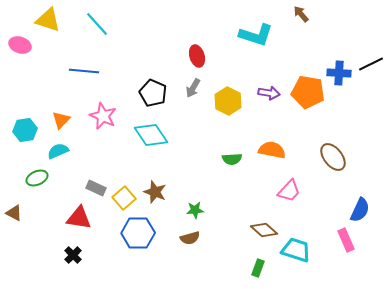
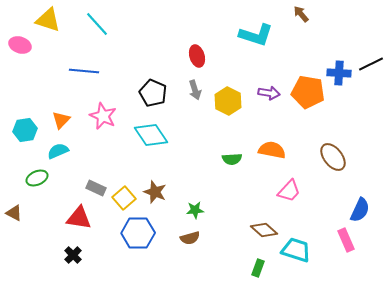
gray arrow: moved 2 px right, 2 px down; rotated 48 degrees counterclockwise
